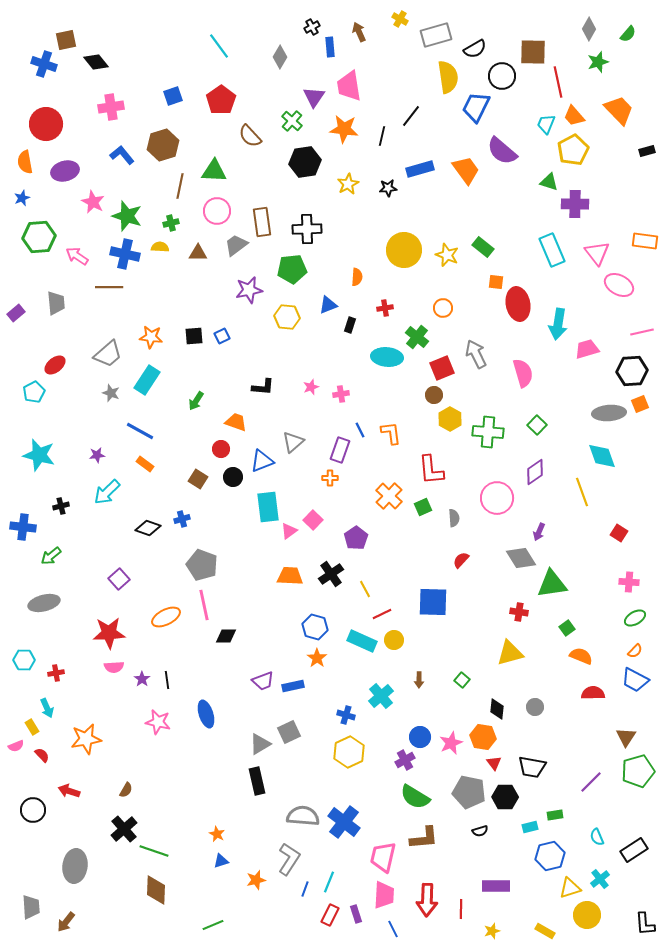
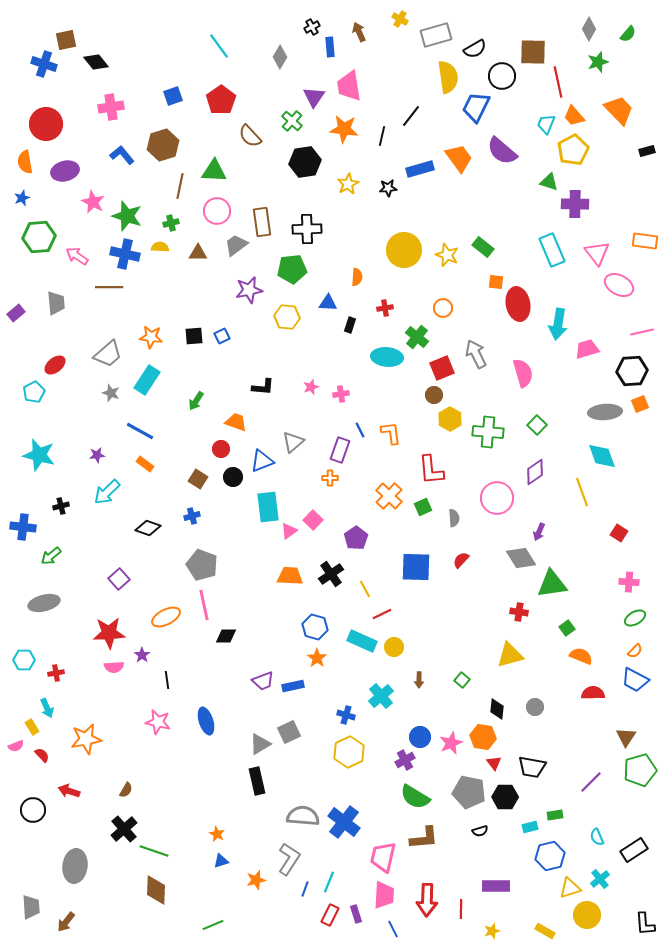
orange trapezoid at (466, 170): moved 7 px left, 12 px up
blue triangle at (328, 305): moved 2 px up; rotated 24 degrees clockwise
gray ellipse at (609, 413): moved 4 px left, 1 px up
blue cross at (182, 519): moved 10 px right, 3 px up
blue square at (433, 602): moved 17 px left, 35 px up
yellow circle at (394, 640): moved 7 px down
yellow triangle at (510, 653): moved 2 px down
purple star at (142, 679): moved 24 px up
blue ellipse at (206, 714): moved 7 px down
green pentagon at (638, 771): moved 2 px right, 1 px up
